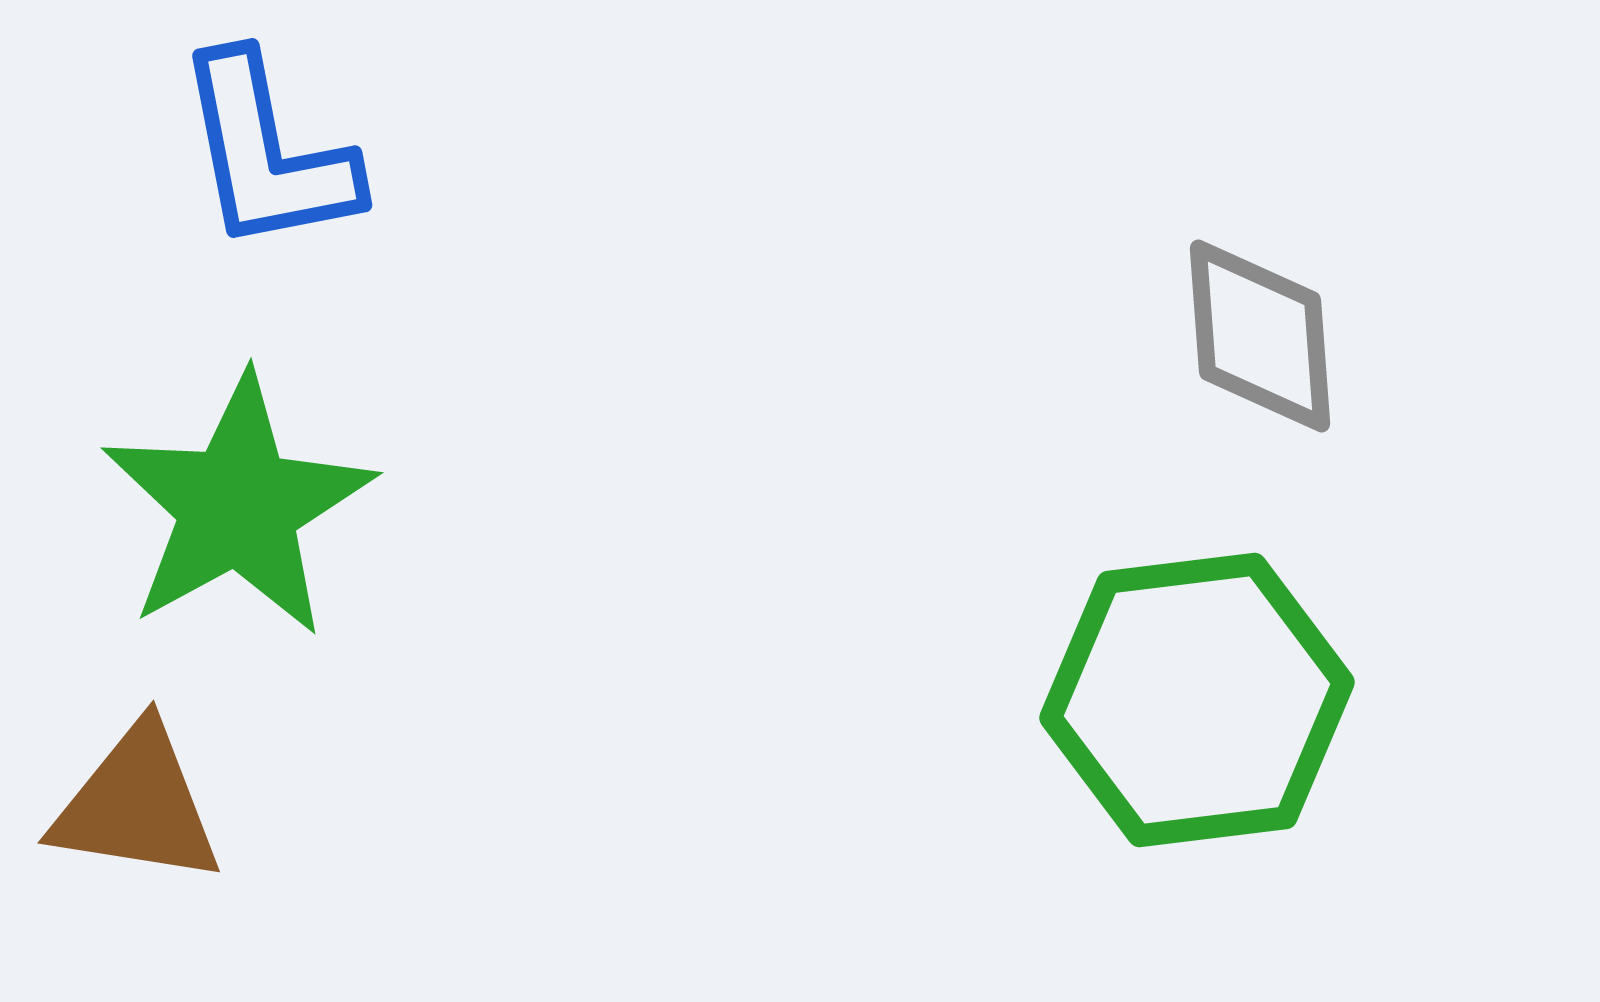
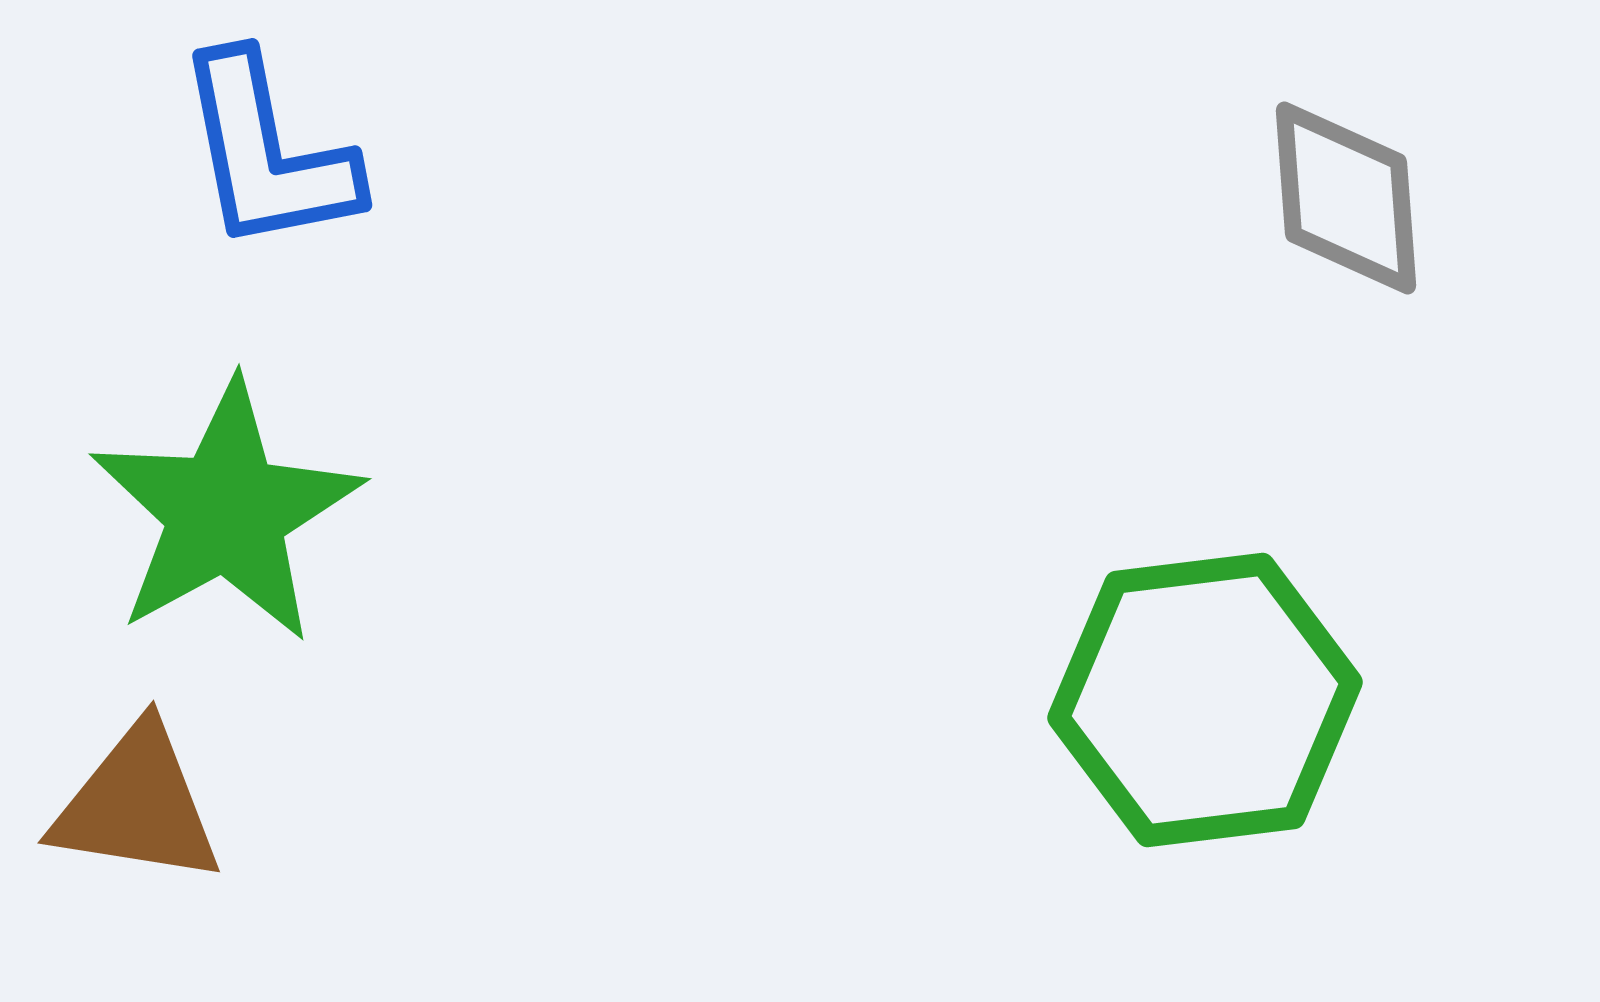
gray diamond: moved 86 px right, 138 px up
green star: moved 12 px left, 6 px down
green hexagon: moved 8 px right
